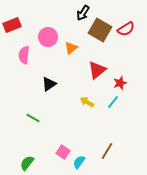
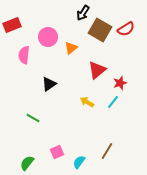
pink square: moved 6 px left; rotated 32 degrees clockwise
